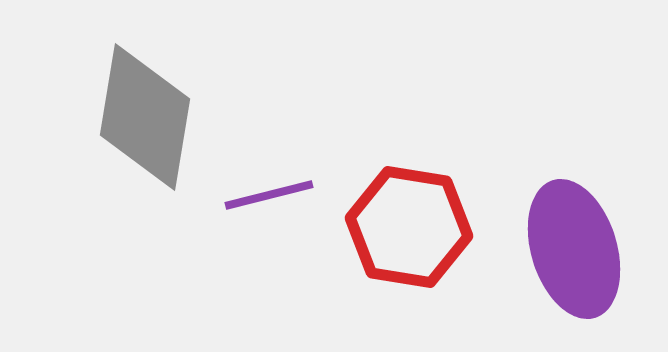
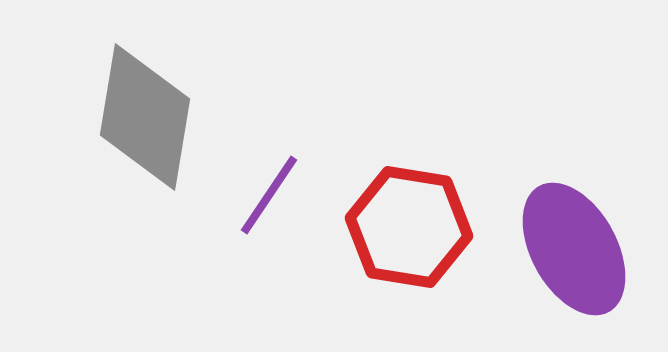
purple line: rotated 42 degrees counterclockwise
purple ellipse: rotated 12 degrees counterclockwise
